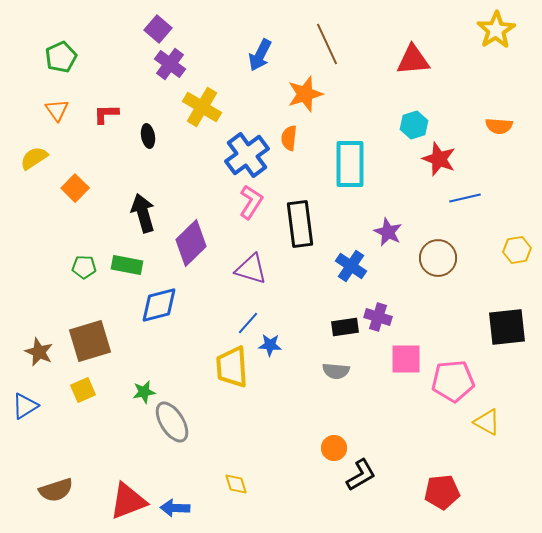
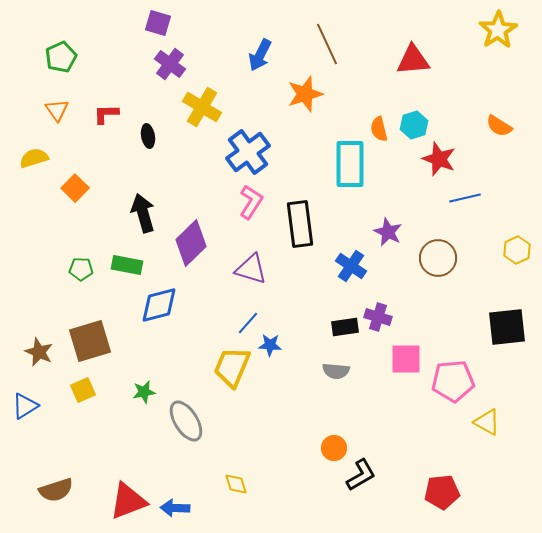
purple square at (158, 29): moved 6 px up; rotated 24 degrees counterclockwise
yellow star at (496, 30): moved 2 px right
orange semicircle at (499, 126): rotated 28 degrees clockwise
orange semicircle at (289, 138): moved 90 px right, 9 px up; rotated 20 degrees counterclockwise
blue cross at (247, 155): moved 1 px right, 3 px up
yellow semicircle at (34, 158): rotated 16 degrees clockwise
yellow hexagon at (517, 250): rotated 16 degrees counterclockwise
green pentagon at (84, 267): moved 3 px left, 2 px down
yellow trapezoid at (232, 367): rotated 27 degrees clockwise
gray ellipse at (172, 422): moved 14 px right, 1 px up
